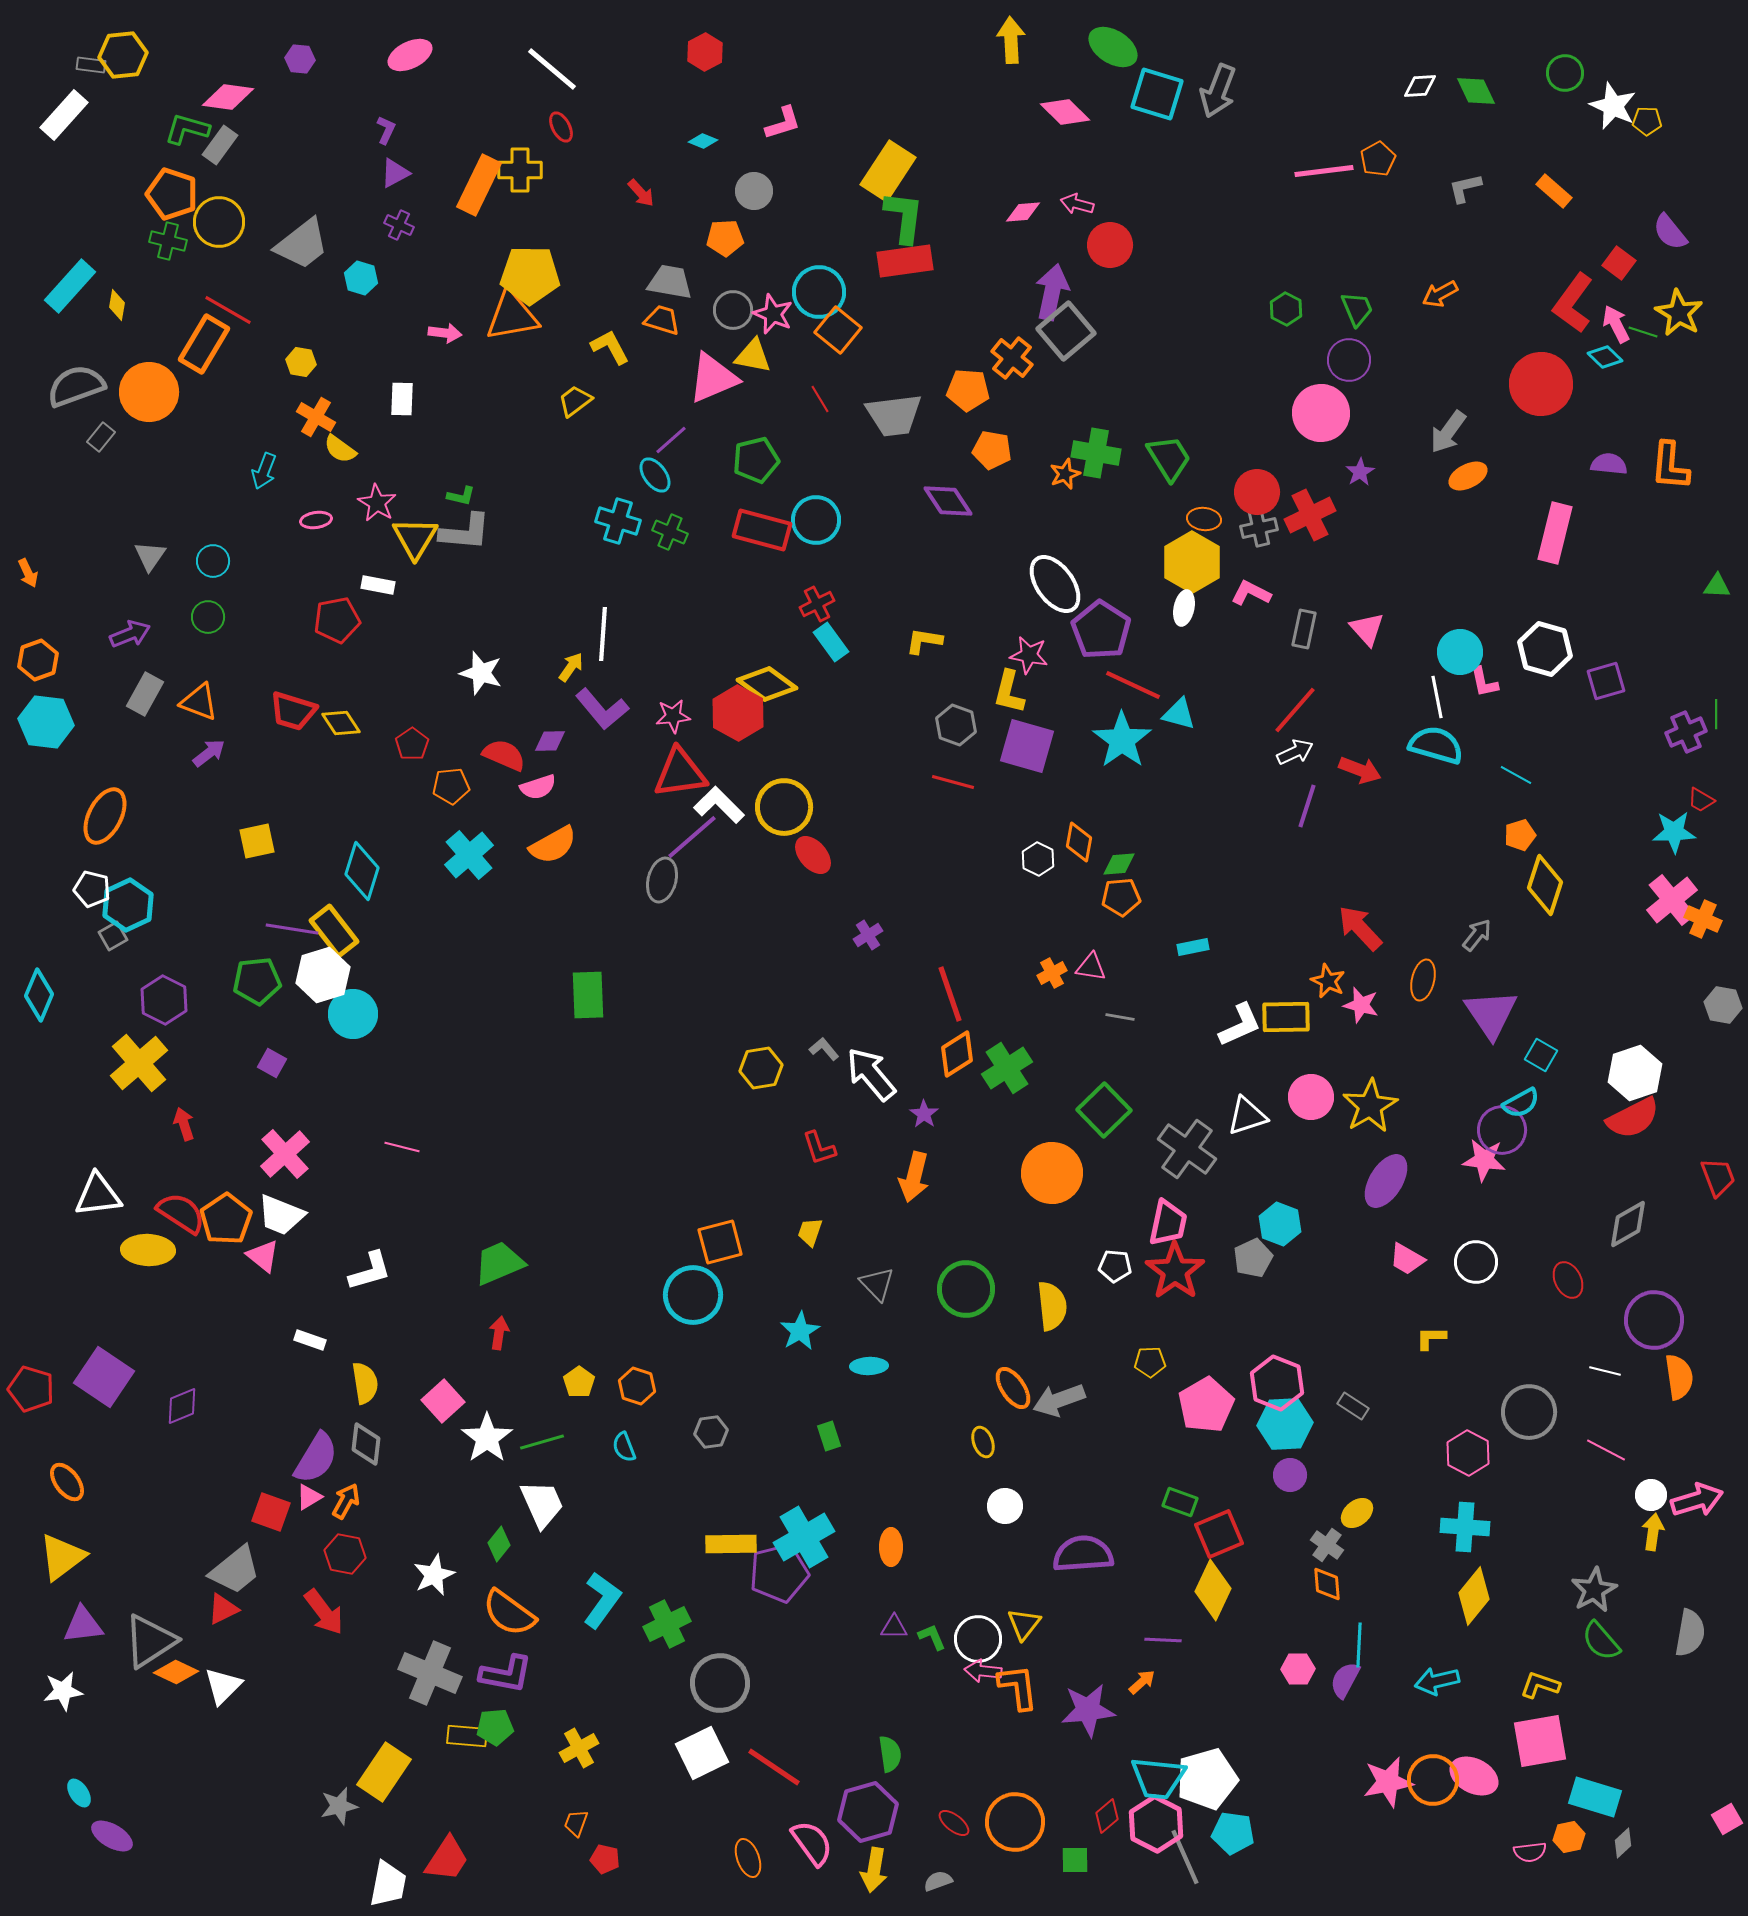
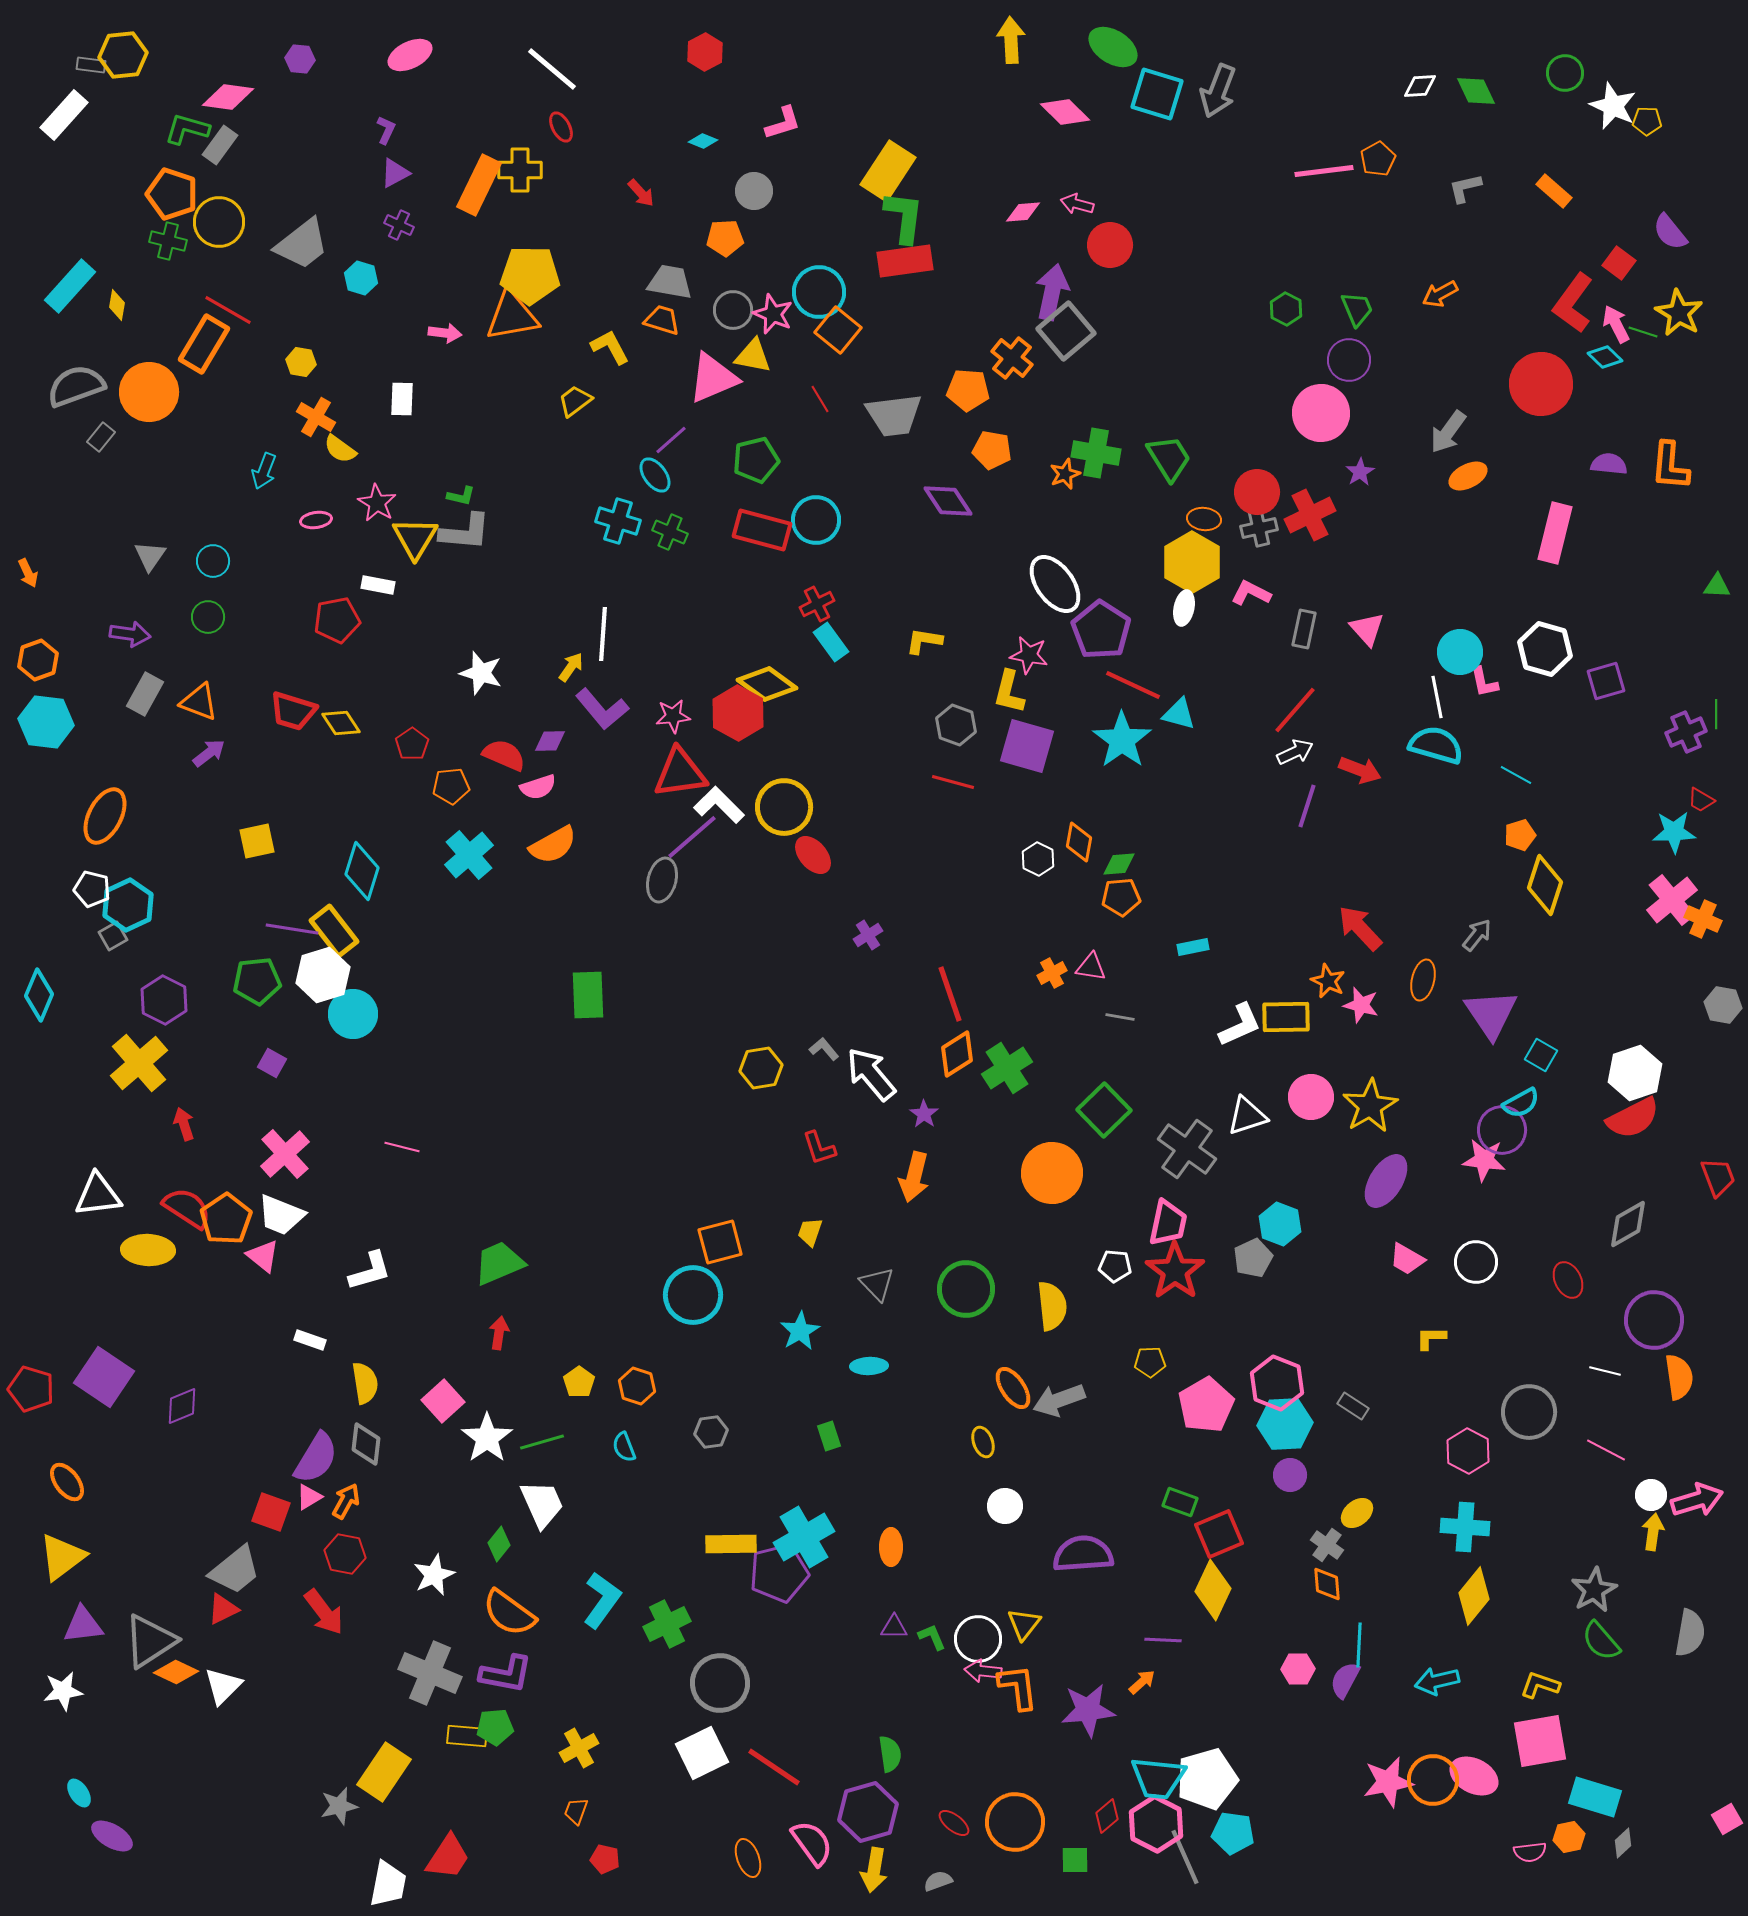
purple arrow at (130, 634): rotated 30 degrees clockwise
red semicircle at (181, 1213): moved 6 px right, 5 px up
pink hexagon at (1468, 1453): moved 2 px up
orange trapezoid at (576, 1823): moved 12 px up
red trapezoid at (447, 1859): moved 1 px right, 2 px up
